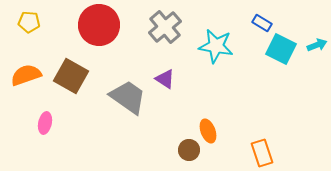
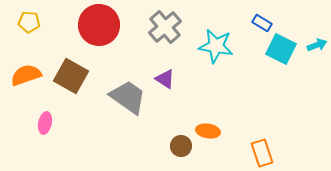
orange ellipse: rotated 60 degrees counterclockwise
brown circle: moved 8 px left, 4 px up
